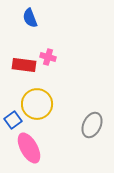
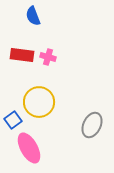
blue semicircle: moved 3 px right, 2 px up
red rectangle: moved 2 px left, 10 px up
yellow circle: moved 2 px right, 2 px up
